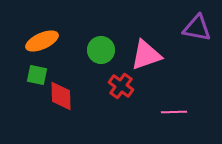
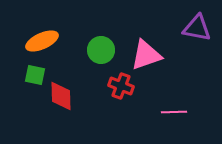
green square: moved 2 px left
red cross: rotated 15 degrees counterclockwise
